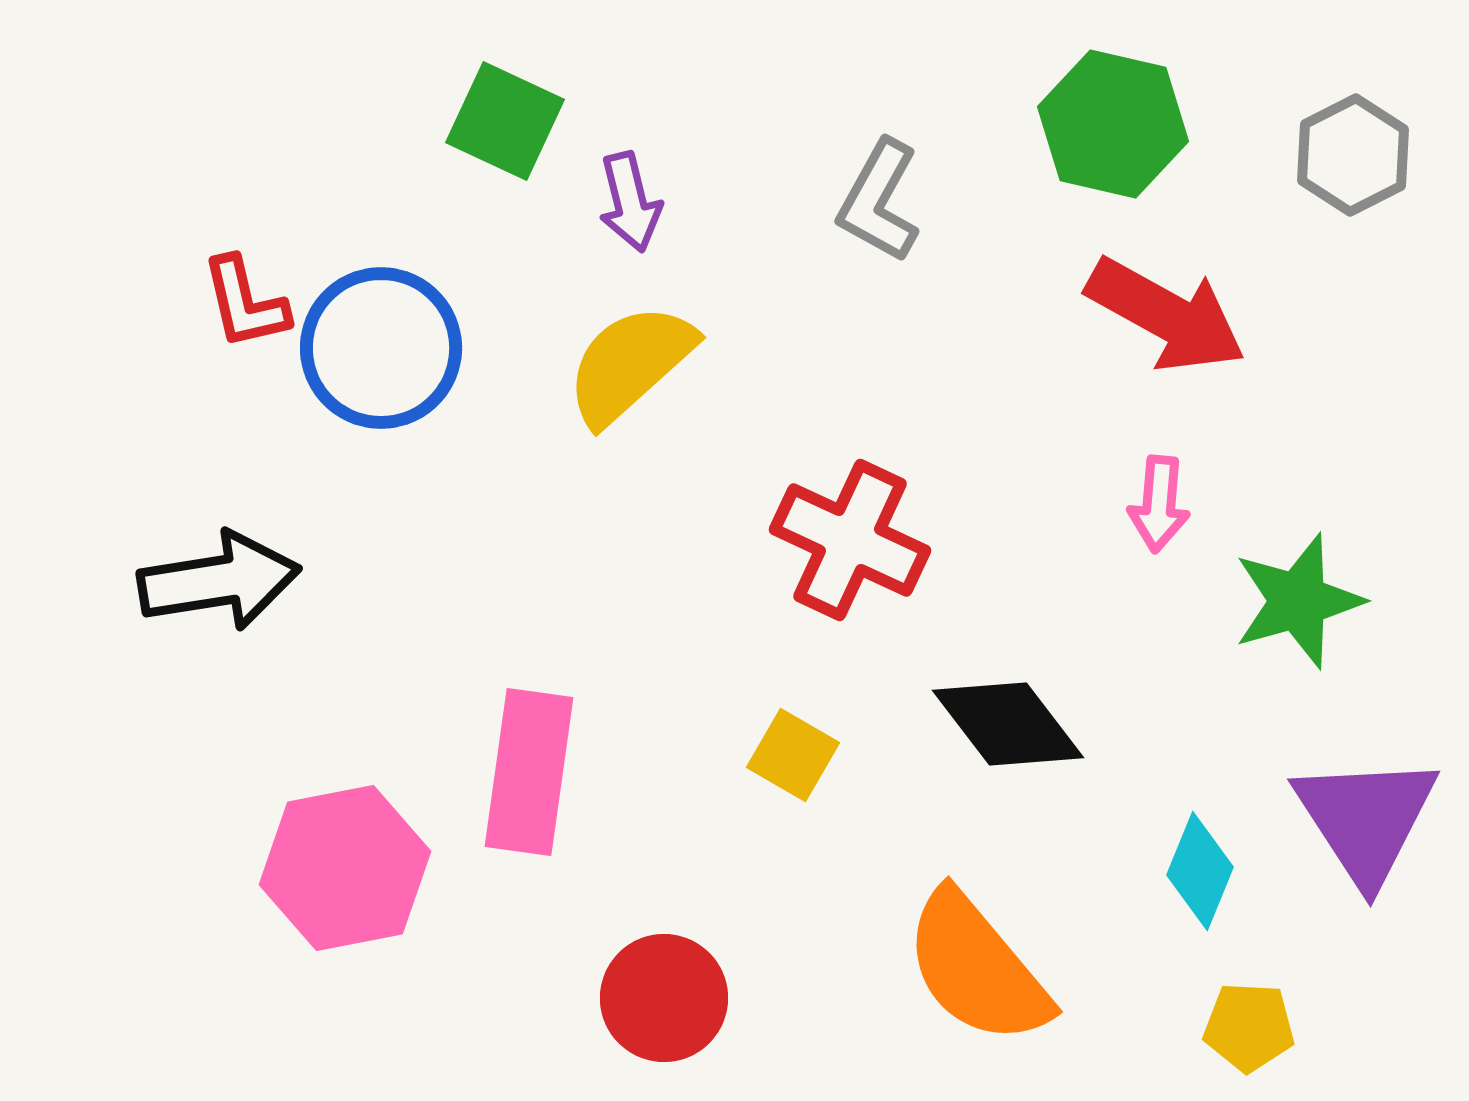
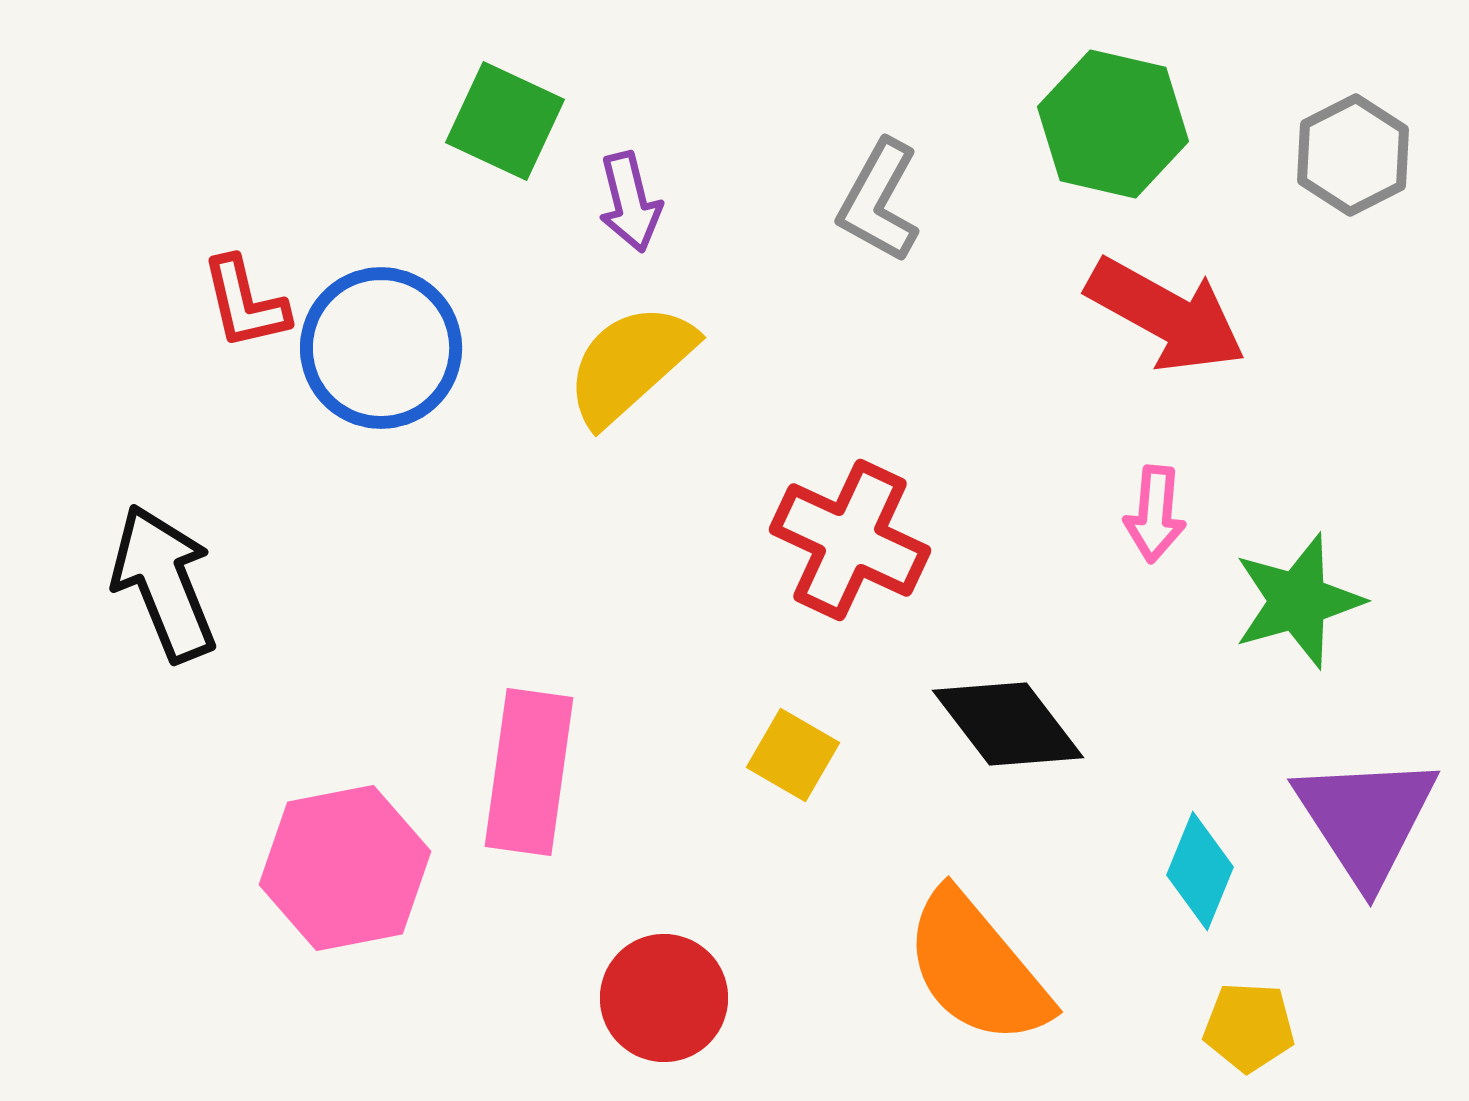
pink arrow: moved 4 px left, 10 px down
black arrow: moved 55 px left, 2 px down; rotated 103 degrees counterclockwise
